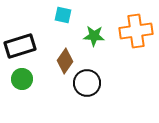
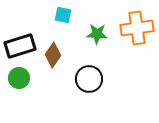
orange cross: moved 1 px right, 3 px up
green star: moved 3 px right, 2 px up
brown diamond: moved 12 px left, 6 px up
green circle: moved 3 px left, 1 px up
black circle: moved 2 px right, 4 px up
